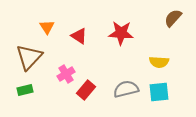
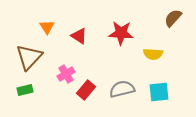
yellow semicircle: moved 6 px left, 8 px up
gray semicircle: moved 4 px left
